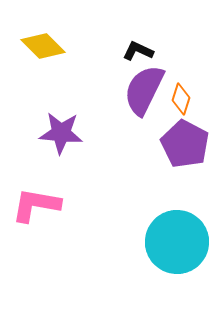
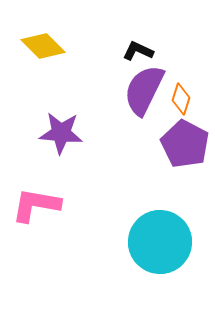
cyan circle: moved 17 px left
